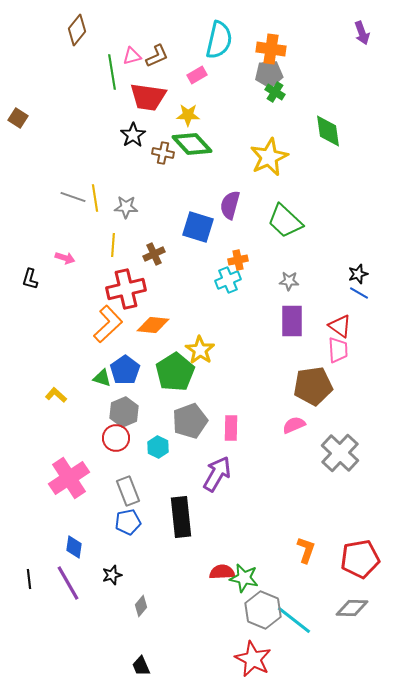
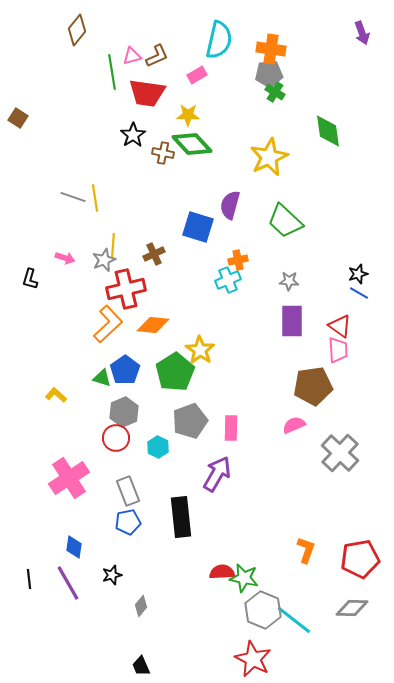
red trapezoid at (148, 97): moved 1 px left, 4 px up
gray star at (126, 207): moved 22 px left, 53 px down; rotated 25 degrees counterclockwise
